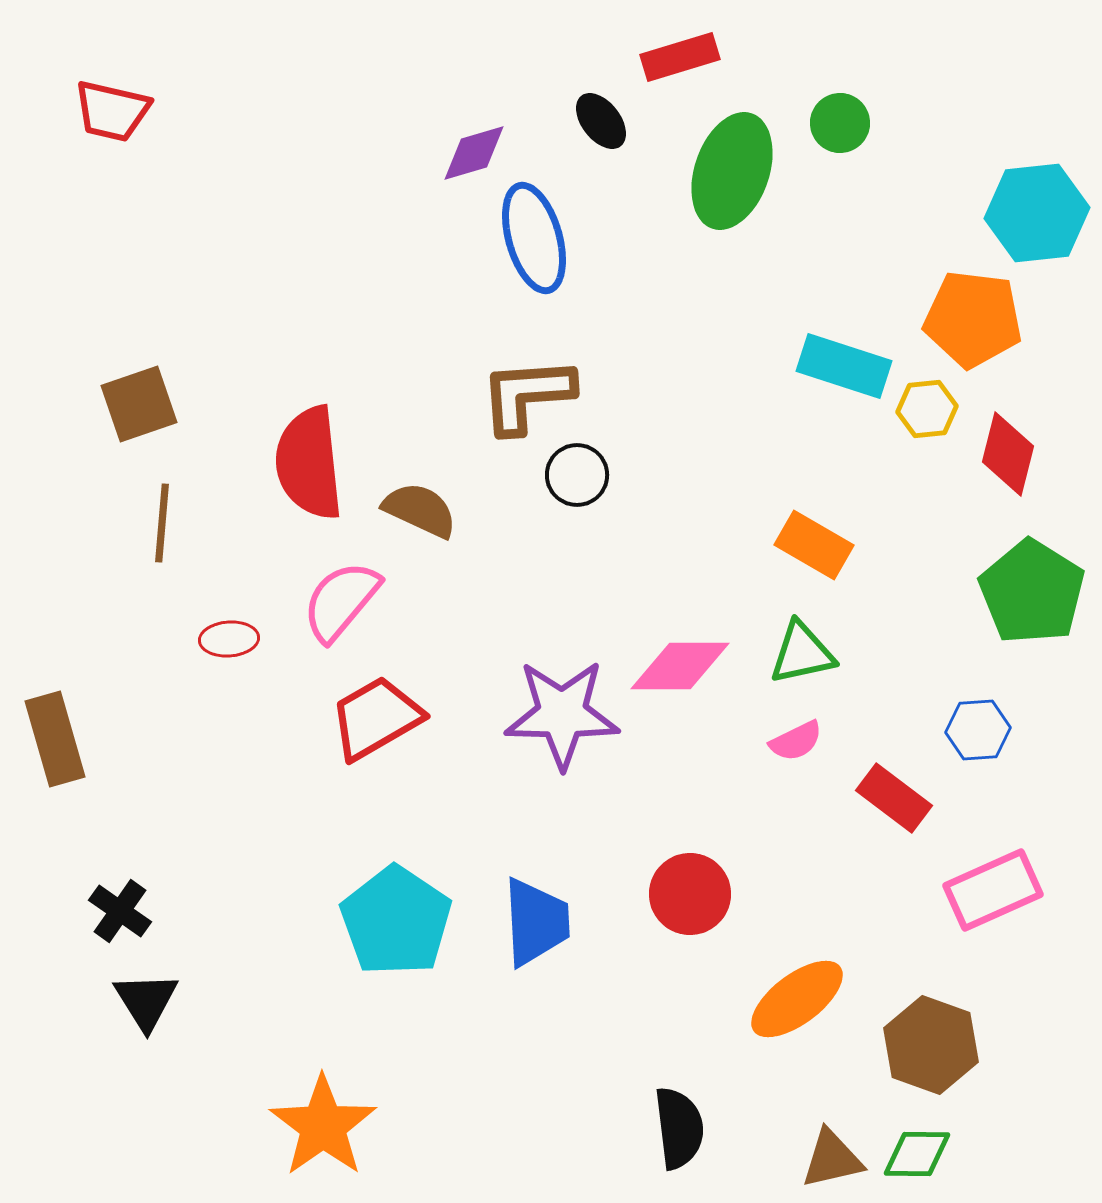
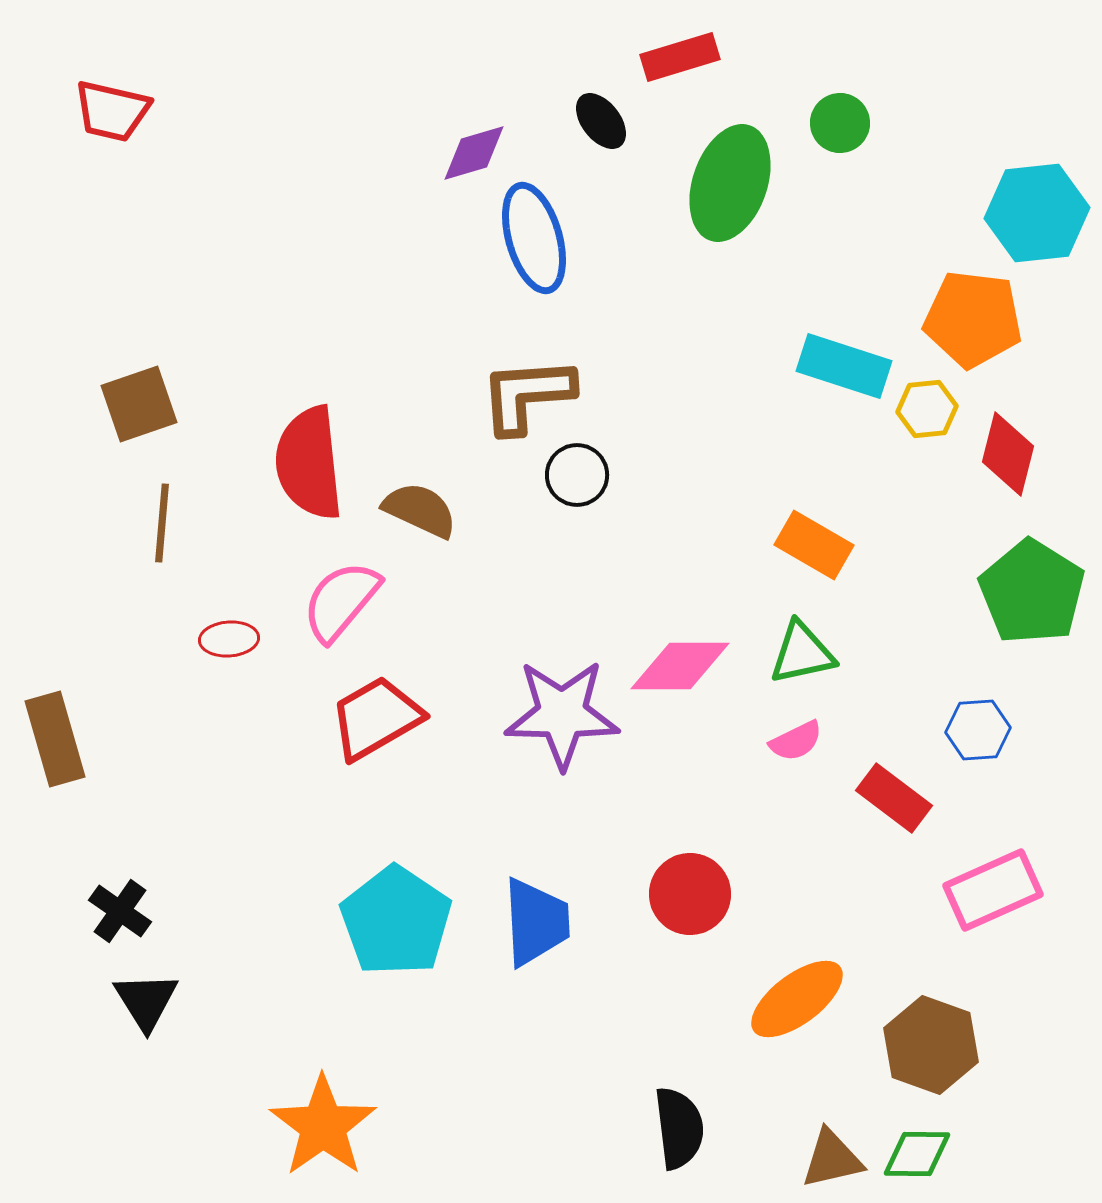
green ellipse at (732, 171): moved 2 px left, 12 px down
